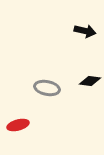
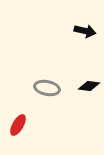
black diamond: moved 1 px left, 5 px down
red ellipse: rotated 45 degrees counterclockwise
